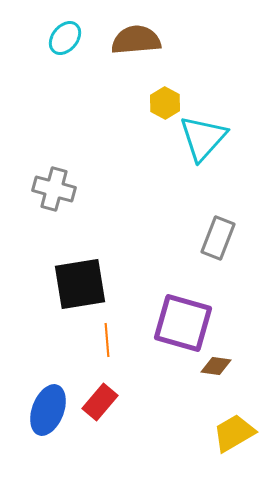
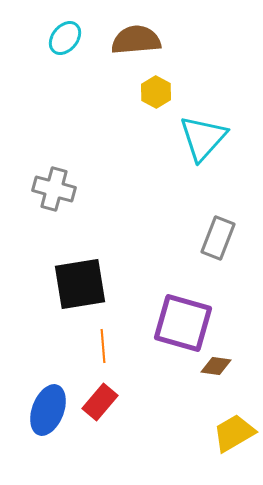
yellow hexagon: moved 9 px left, 11 px up
orange line: moved 4 px left, 6 px down
